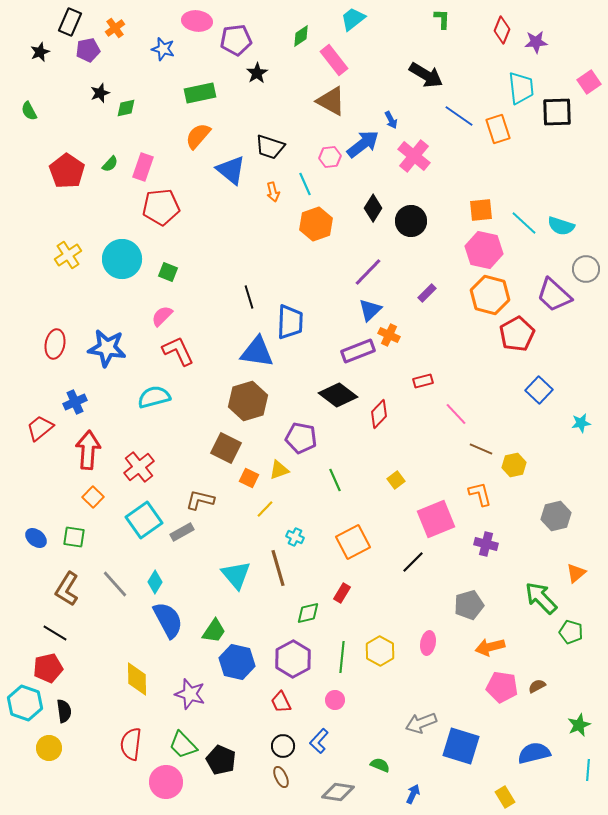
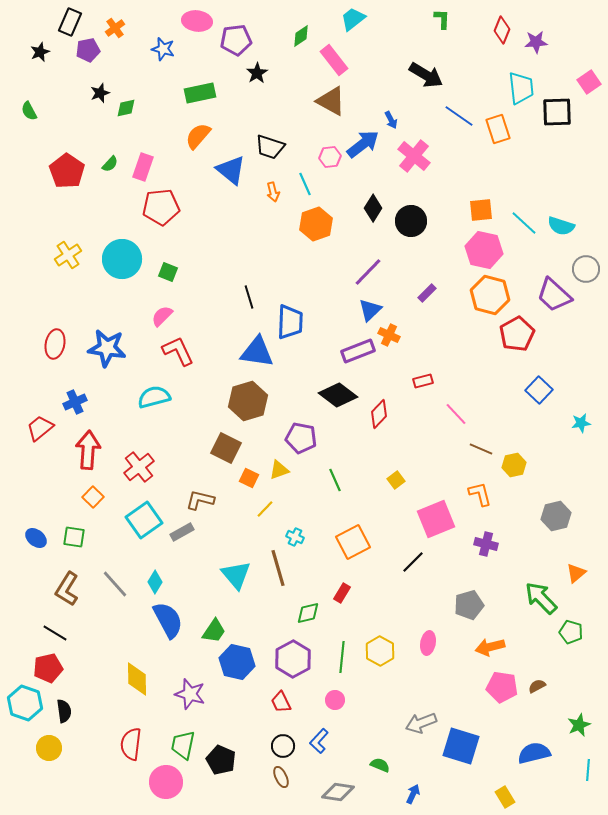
green trapezoid at (183, 745): rotated 56 degrees clockwise
